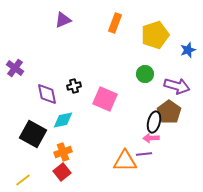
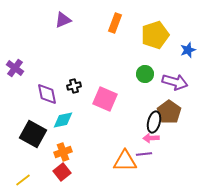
purple arrow: moved 2 px left, 4 px up
